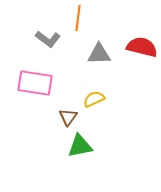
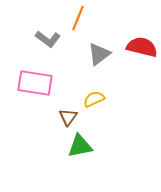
orange line: rotated 15 degrees clockwise
gray triangle: rotated 35 degrees counterclockwise
